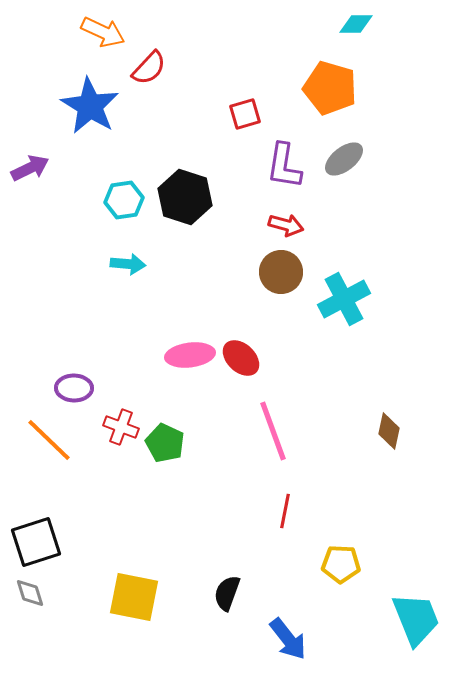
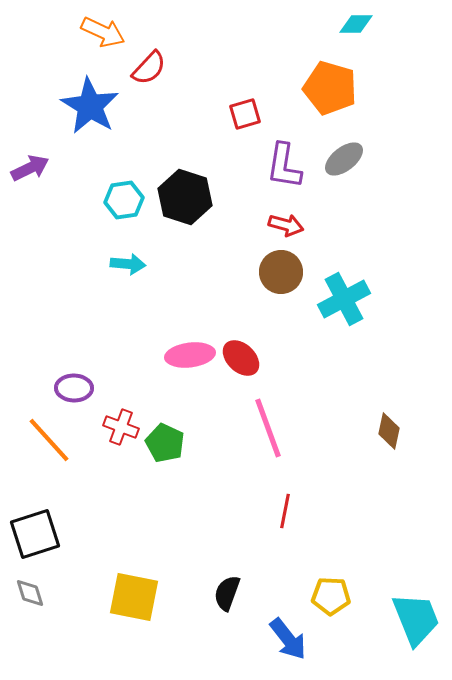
pink line: moved 5 px left, 3 px up
orange line: rotated 4 degrees clockwise
black square: moved 1 px left, 8 px up
yellow pentagon: moved 10 px left, 32 px down
